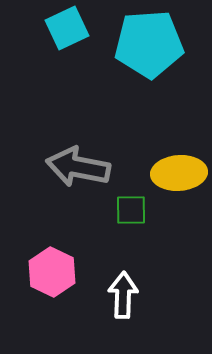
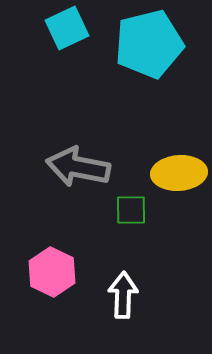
cyan pentagon: rotated 10 degrees counterclockwise
